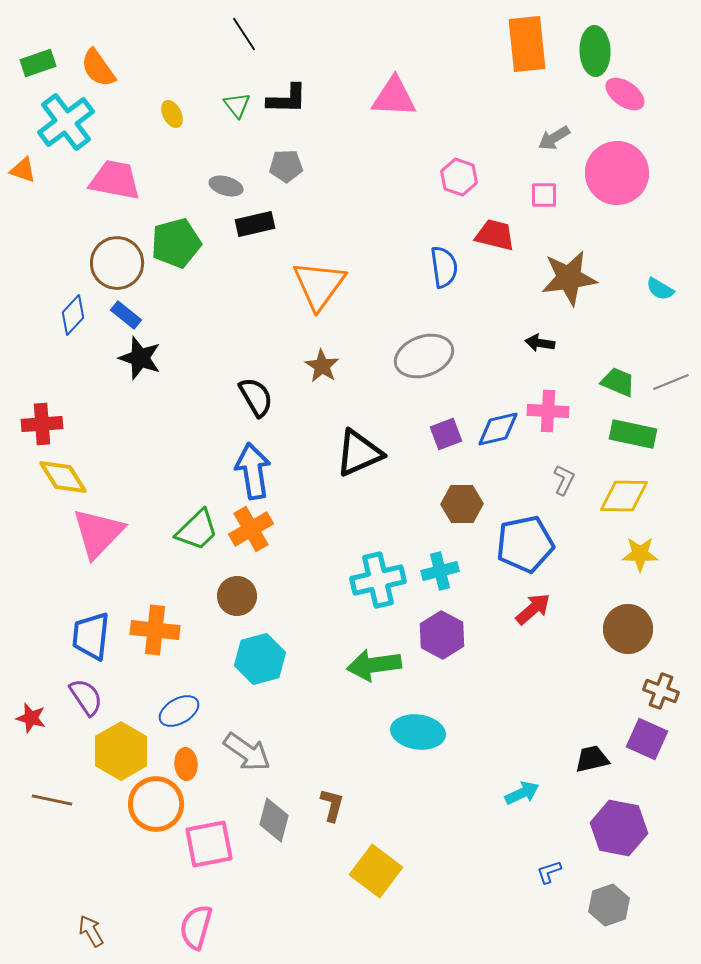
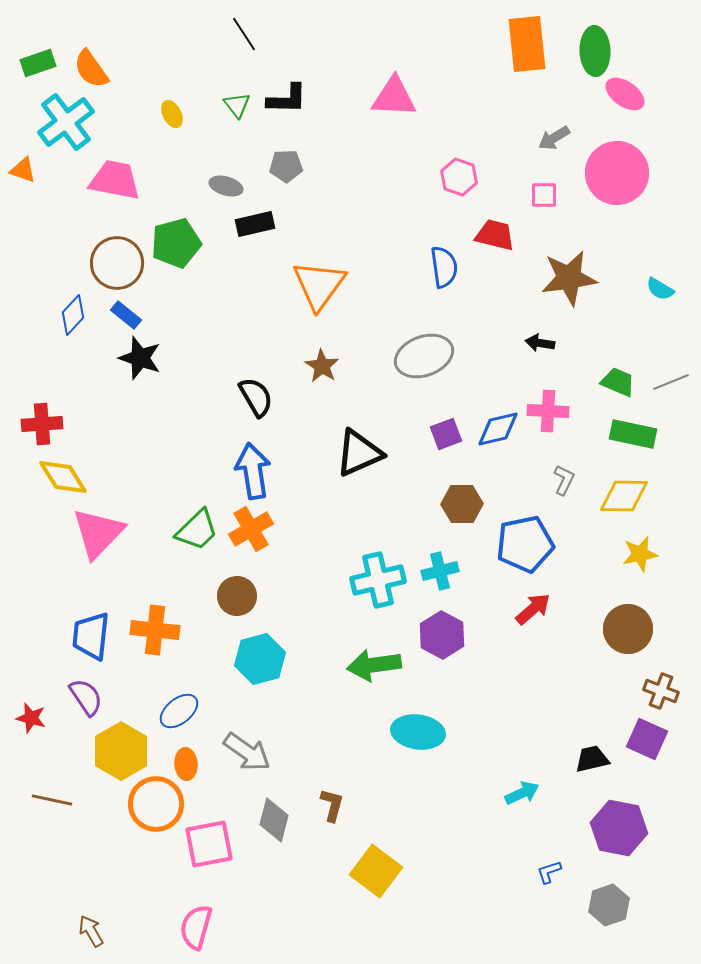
orange semicircle at (98, 68): moved 7 px left, 1 px down
yellow star at (640, 554): rotated 12 degrees counterclockwise
blue ellipse at (179, 711): rotated 9 degrees counterclockwise
